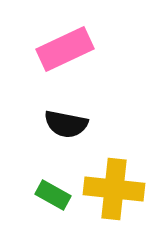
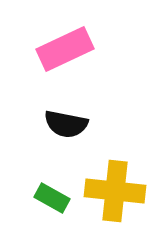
yellow cross: moved 1 px right, 2 px down
green rectangle: moved 1 px left, 3 px down
